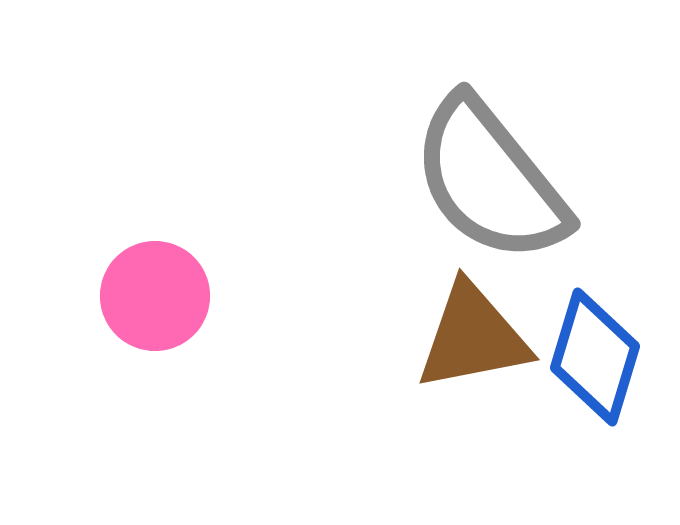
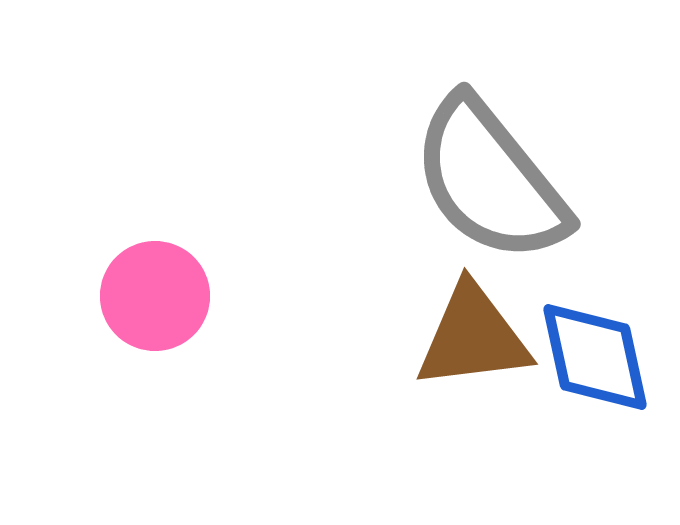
brown triangle: rotated 4 degrees clockwise
blue diamond: rotated 29 degrees counterclockwise
